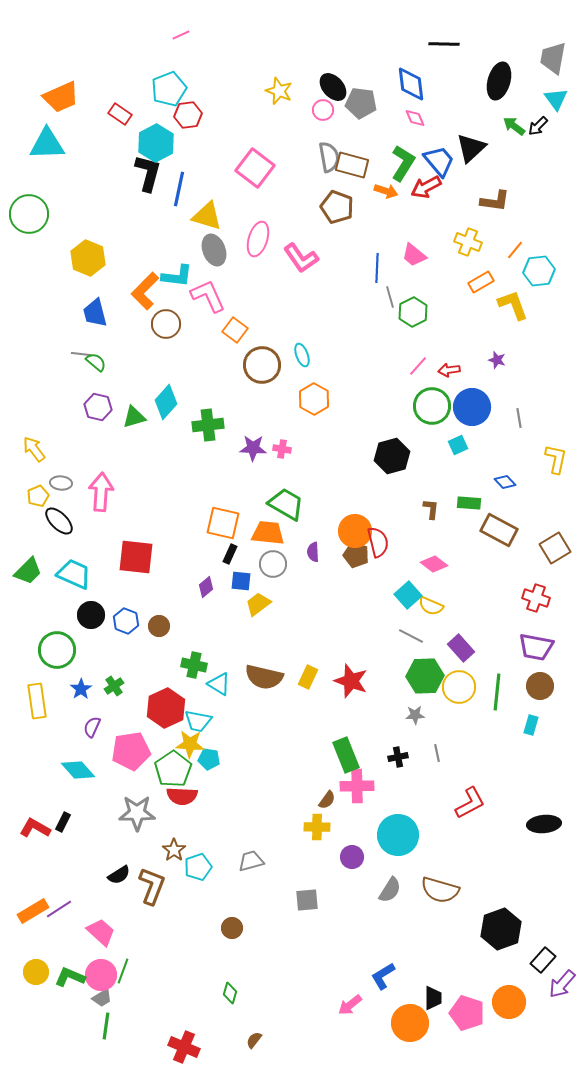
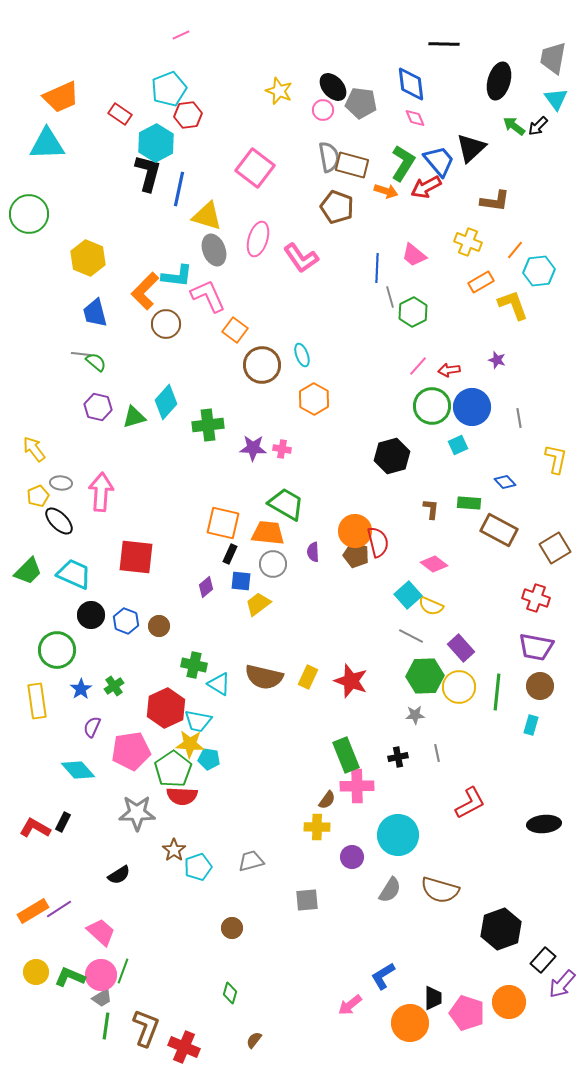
brown L-shape at (152, 886): moved 6 px left, 142 px down
